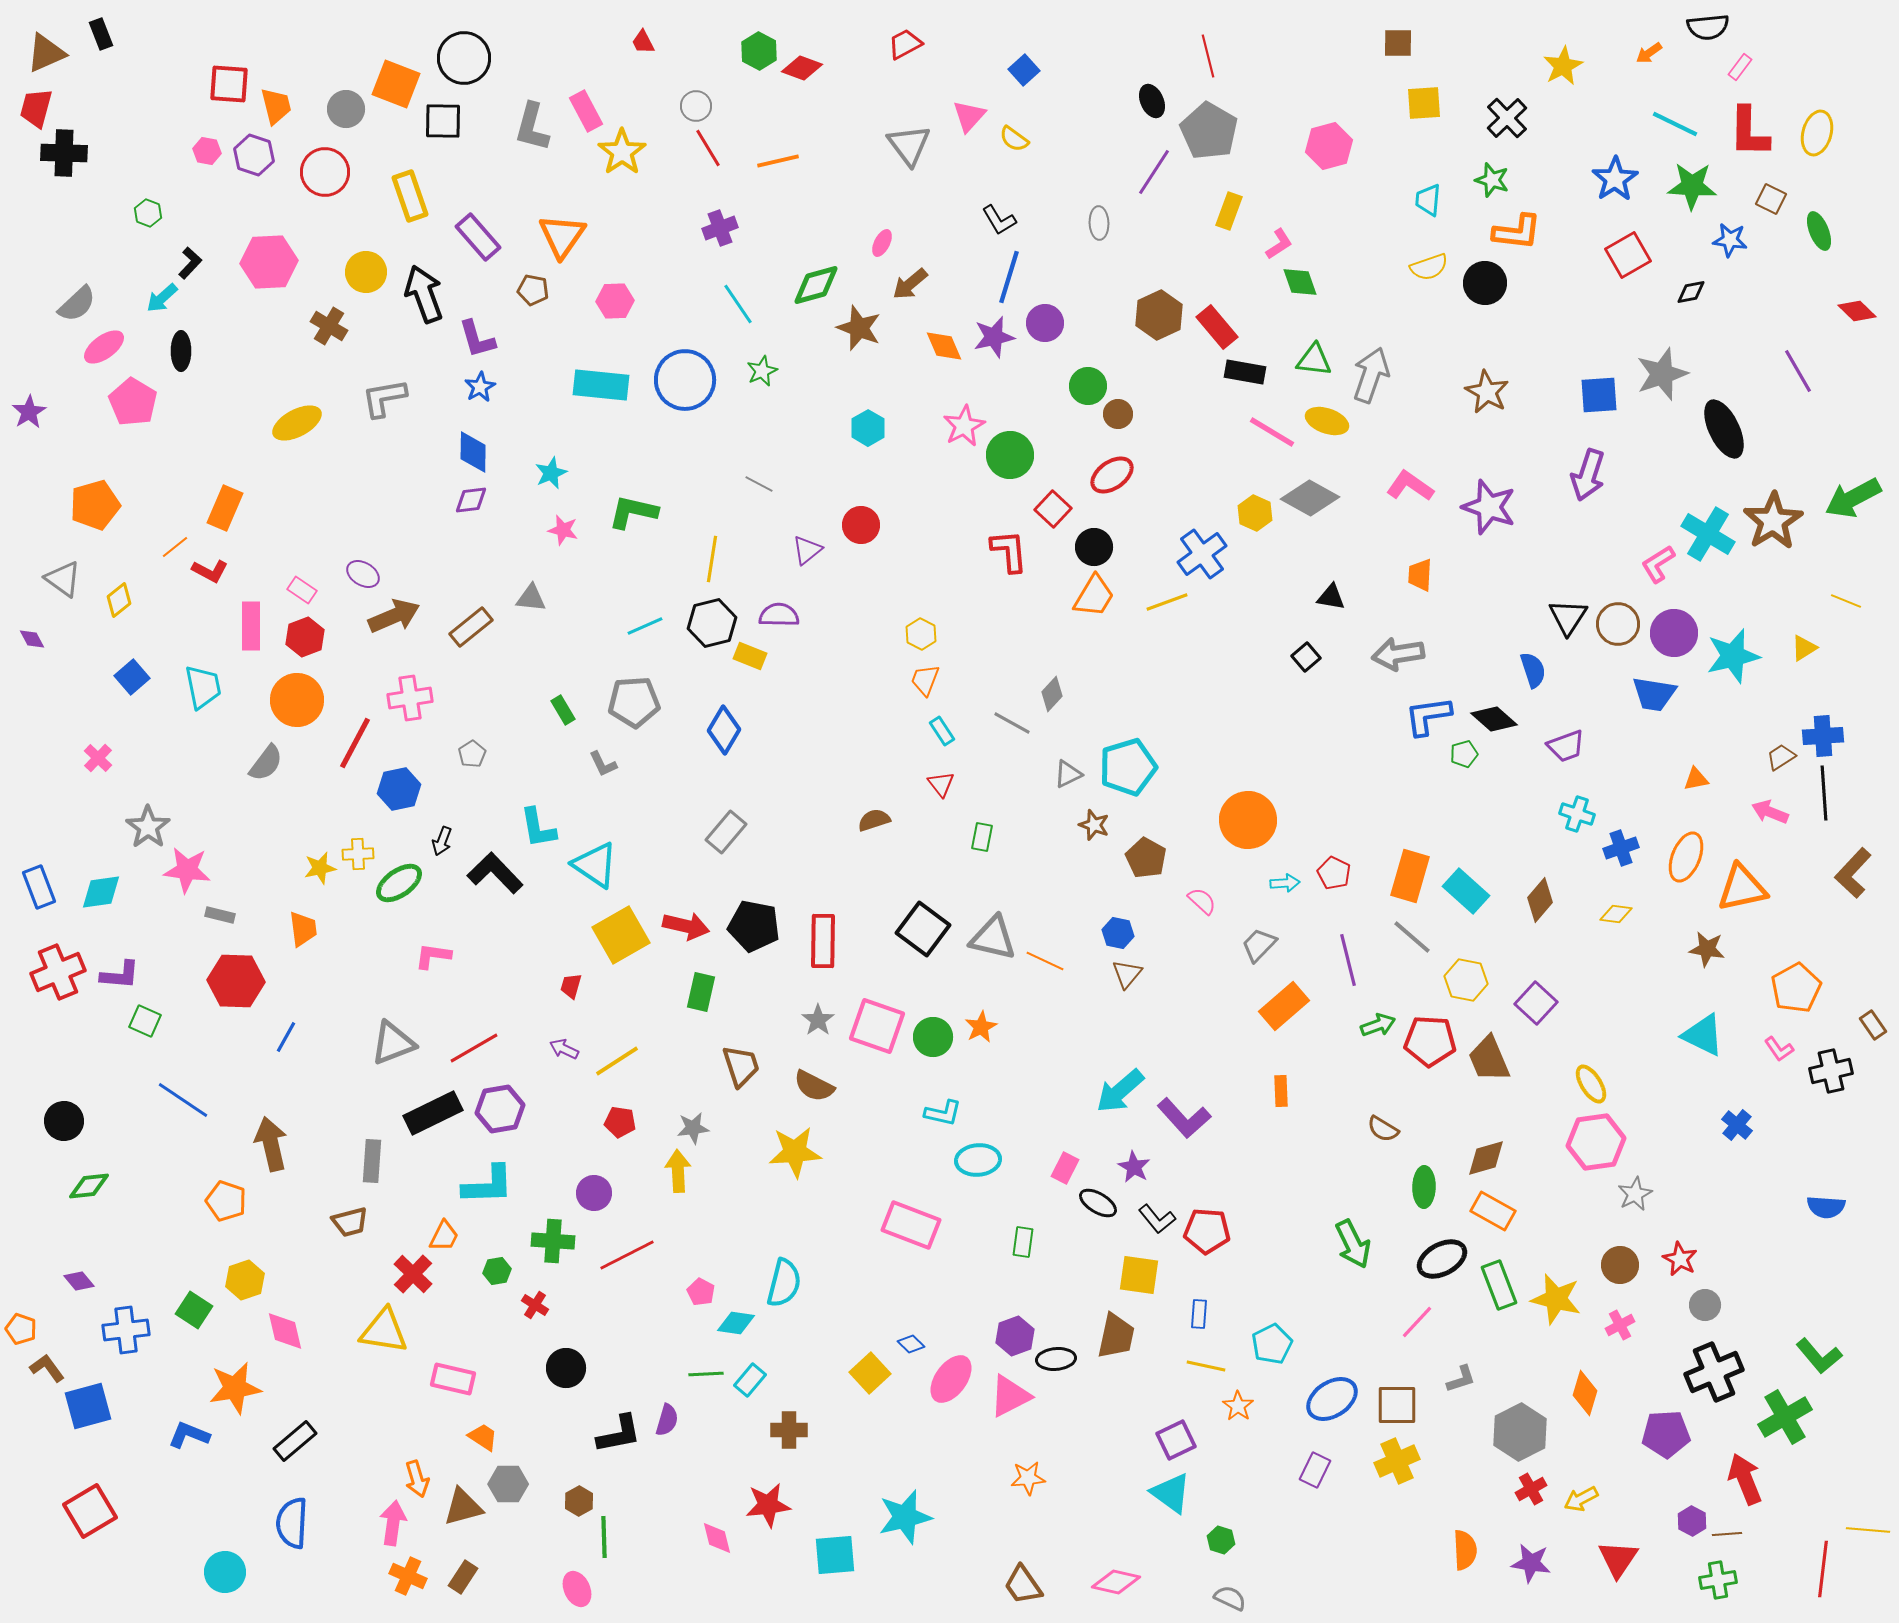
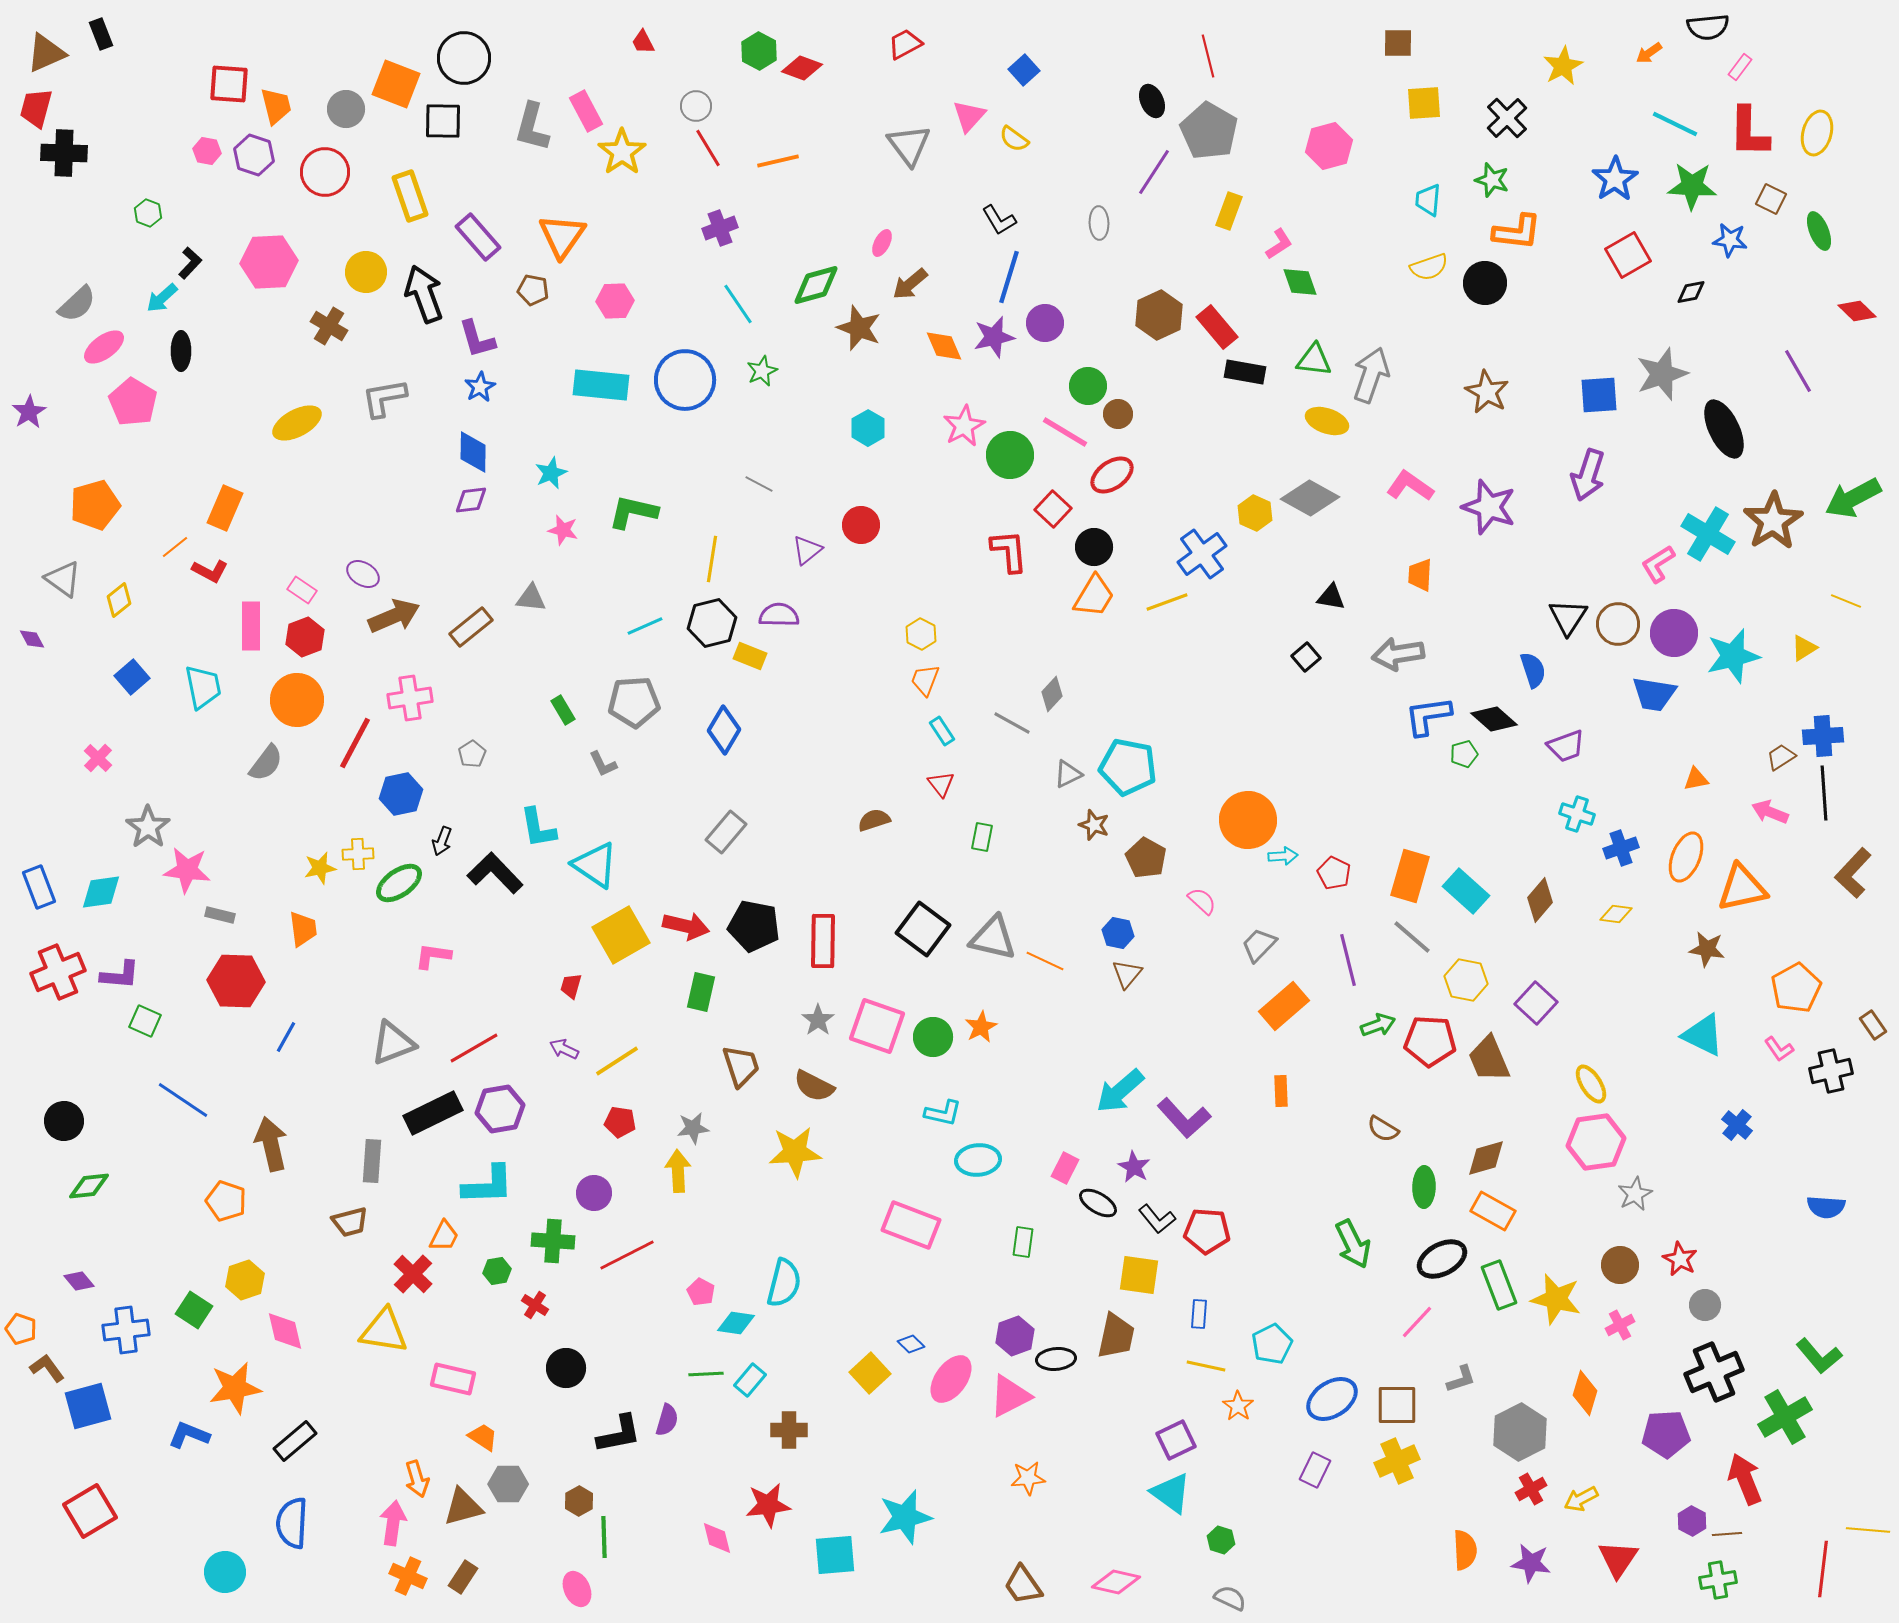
pink line at (1272, 432): moved 207 px left
cyan pentagon at (1128, 767): rotated 28 degrees clockwise
blue hexagon at (399, 789): moved 2 px right, 5 px down
cyan arrow at (1285, 883): moved 2 px left, 27 px up
